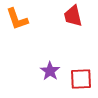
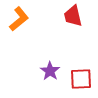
orange L-shape: moved 2 px right; rotated 110 degrees counterclockwise
